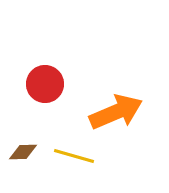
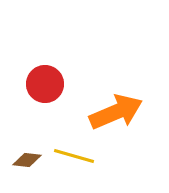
brown diamond: moved 4 px right, 8 px down; rotated 8 degrees clockwise
